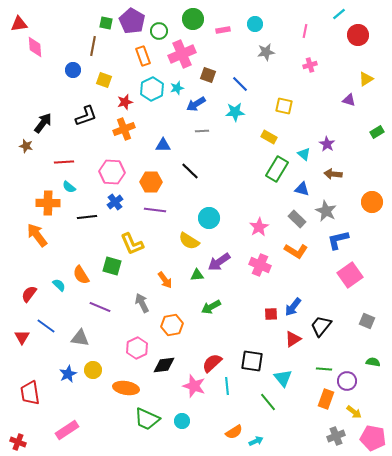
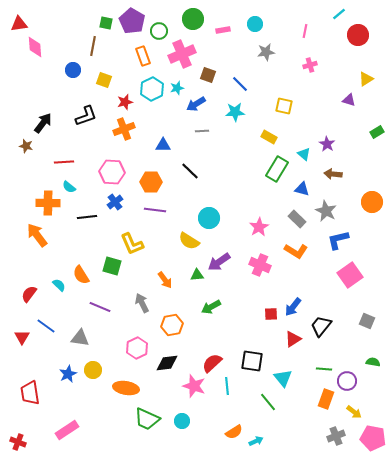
black diamond at (164, 365): moved 3 px right, 2 px up
